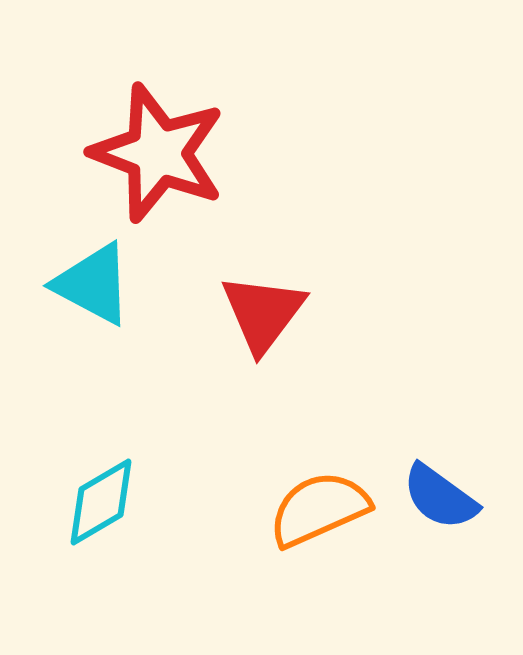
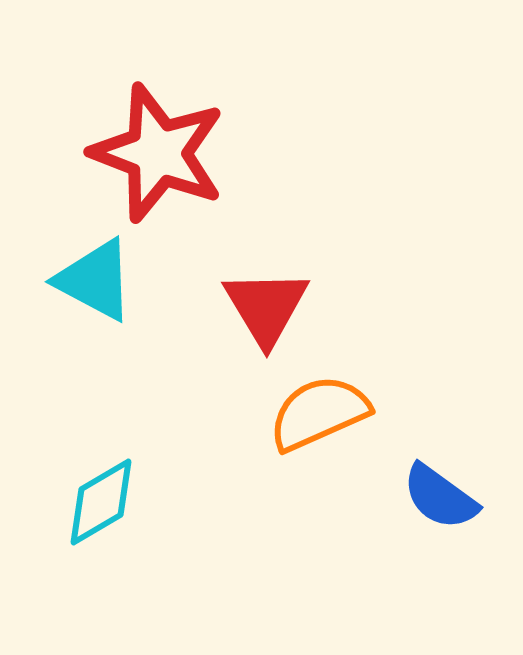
cyan triangle: moved 2 px right, 4 px up
red triangle: moved 3 px right, 6 px up; rotated 8 degrees counterclockwise
orange semicircle: moved 96 px up
